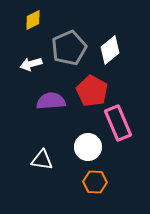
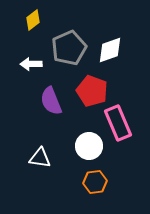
yellow diamond: rotated 10 degrees counterclockwise
white diamond: rotated 20 degrees clockwise
white arrow: rotated 15 degrees clockwise
red pentagon: rotated 8 degrees counterclockwise
purple semicircle: rotated 108 degrees counterclockwise
white circle: moved 1 px right, 1 px up
white triangle: moved 2 px left, 2 px up
orange hexagon: rotated 10 degrees counterclockwise
